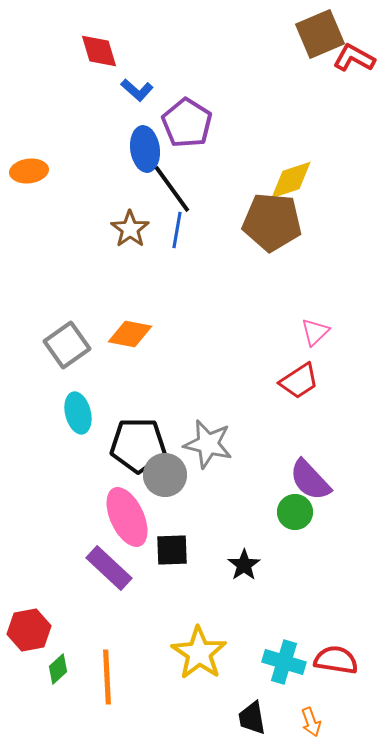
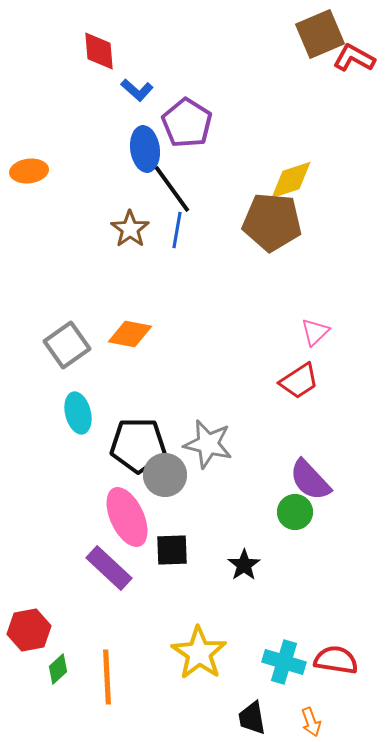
red diamond: rotated 12 degrees clockwise
